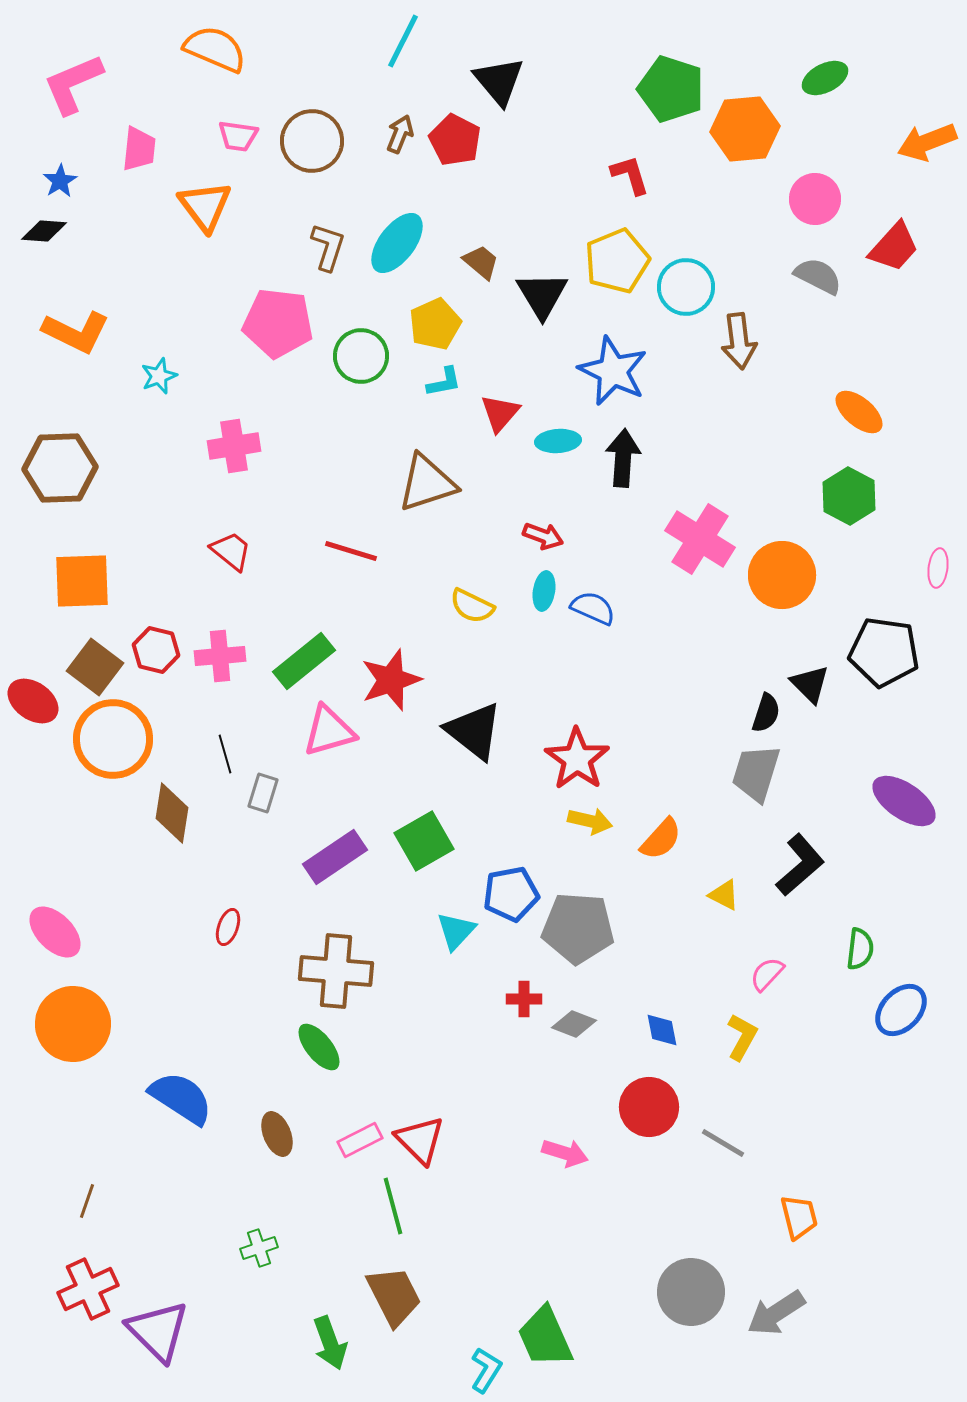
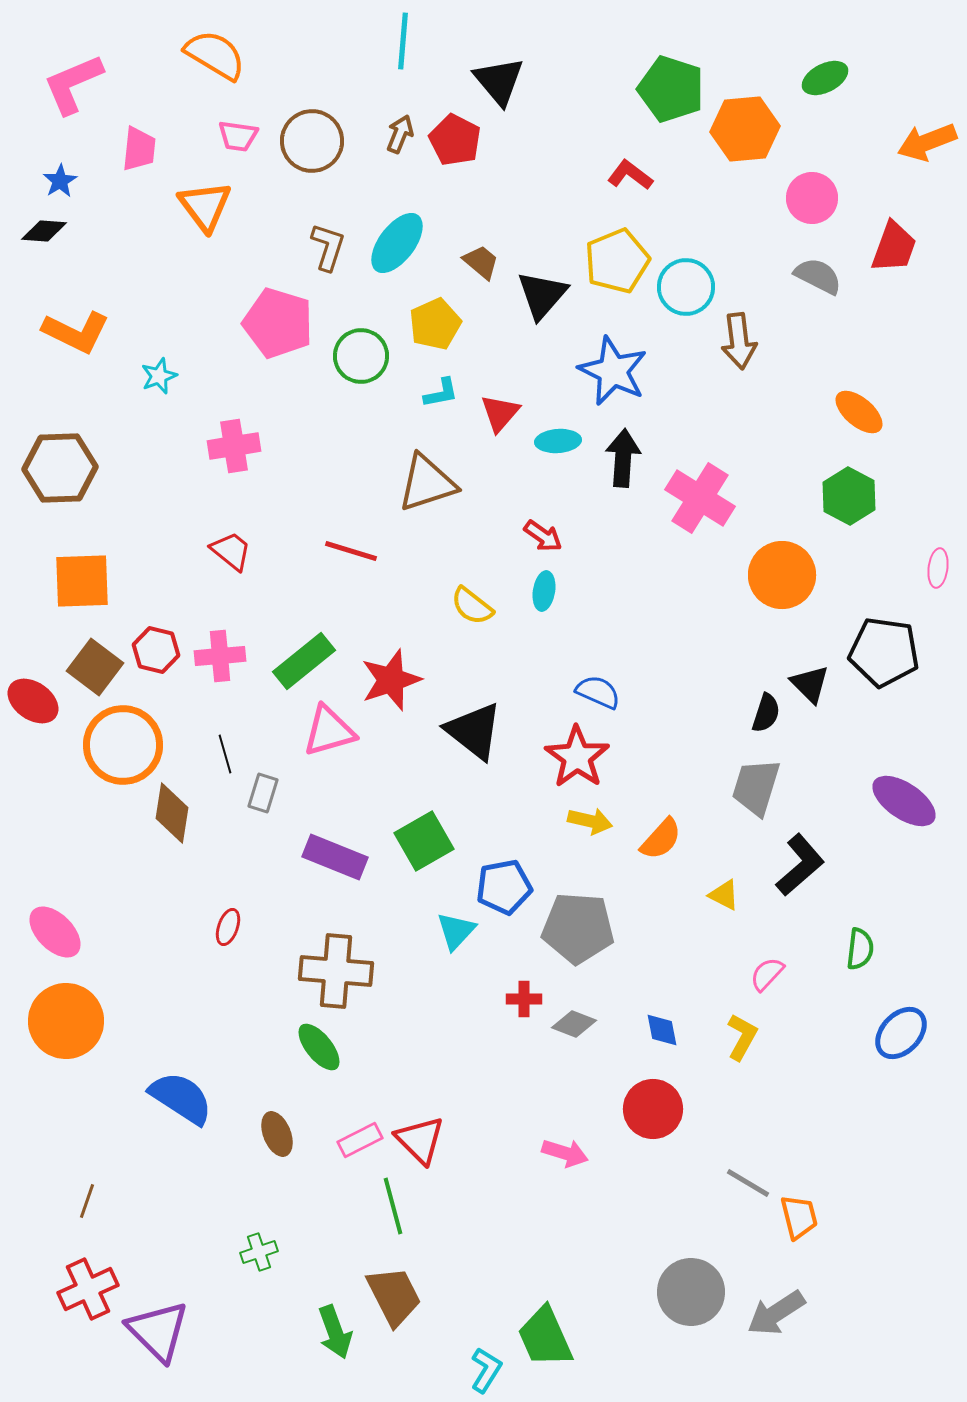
cyan line at (403, 41): rotated 22 degrees counterclockwise
orange semicircle at (215, 49): moved 6 px down; rotated 8 degrees clockwise
red L-shape at (630, 175): rotated 36 degrees counterclockwise
pink circle at (815, 199): moved 3 px left, 1 px up
red trapezoid at (894, 247): rotated 22 degrees counterclockwise
black triangle at (542, 295): rotated 12 degrees clockwise
pink pentagon at (278, 323): rotated 10 degrees clockwise
cyan L-shape at (444, 382): moved 3 px left, 11 px down
red arrow at (543, 536): rotated 15 degrees clockwise
pink cross at (700, 539): moved 41 px up
yellow semicircle at (472, 606): rotated 12 degrees clockwise
blue semicircle at (593, 608): moved 5 px right, 84 px down
orange circle at (113, 739): moved 10 px right, 6 px down
red star at (577, 759): moved 2 px up
gray trapezoid at (756, 773): moved 14 px down
purple rectangle at (335, 857): rotated 56 degrees clockwise
blue pentagon at (511, 894): moved 7 px left, 7 px up
blue ellipse at (901, 1010): moved 23 px down
orange circle at (73, 1024): moved 7 px left, 3 px up
red circle at (649, 1107): moved 4 px right, 2 px down
gray line at (723, 1143): moved 25 px right, 40 px down
green cross at (259, 1248): moved 4 px down
green arrow at (330, 1343): moved 5 px right, 11 px up
